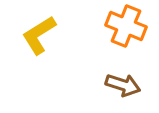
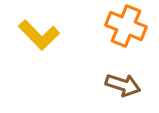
yellow L-shape: rotated 102 degrees counterclockwise
